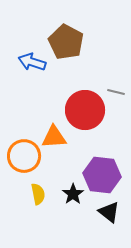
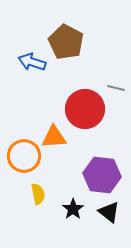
gray line: moved 4 px up
red circle: moved 1 px up
black star: moved 15 px down
